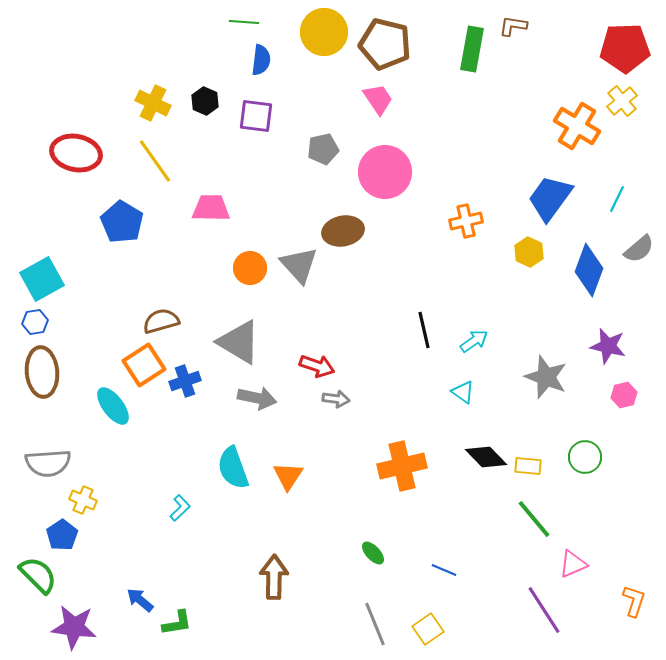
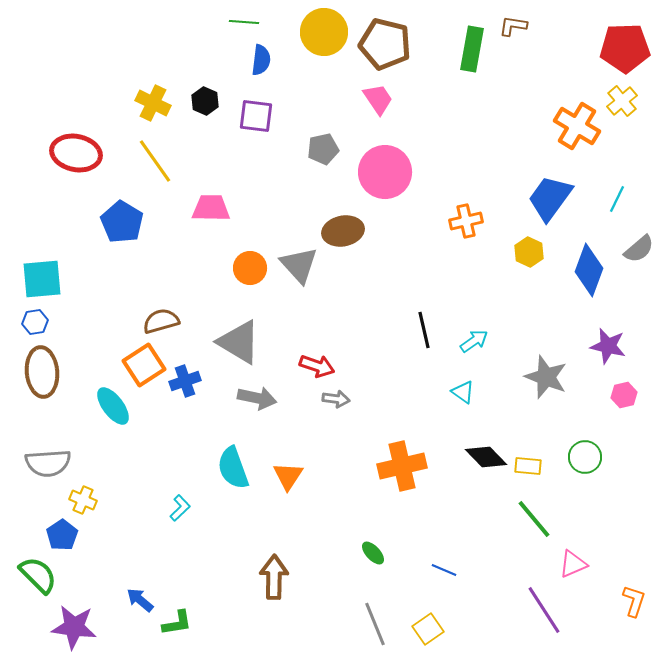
cyan square at (42, 279): rotated 24 degrees clockwise
